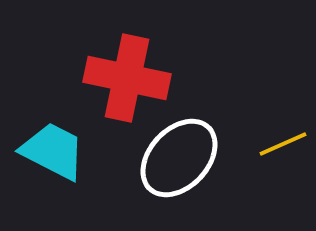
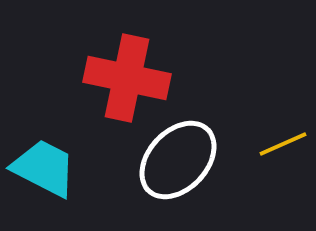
cyan trapezoid: moved 9 px left, 17 px down
white ellipse: moved 1 px left, 2 px down
